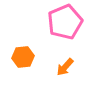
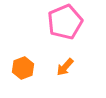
orange hexagon: moved 11 px down; rotated 15 degrees counterclockwise
